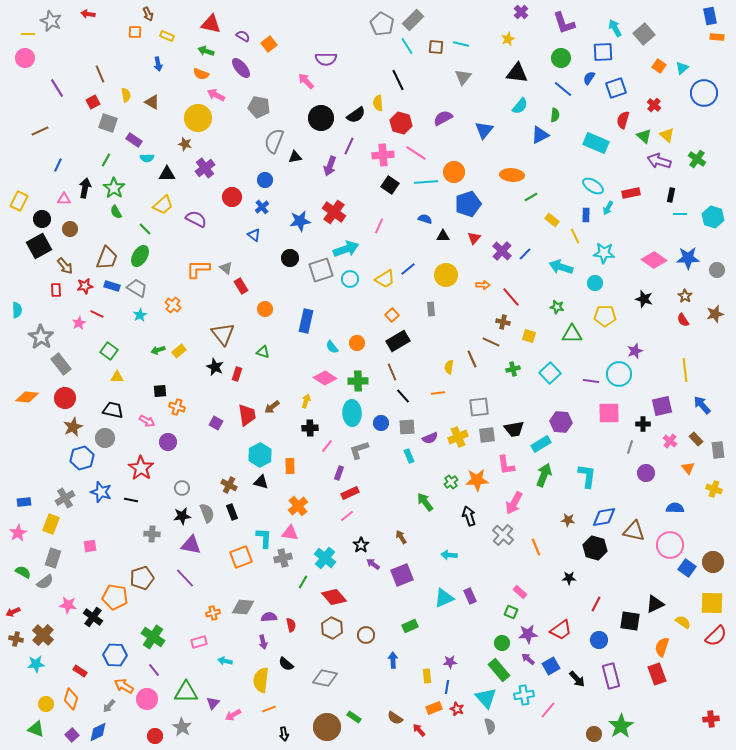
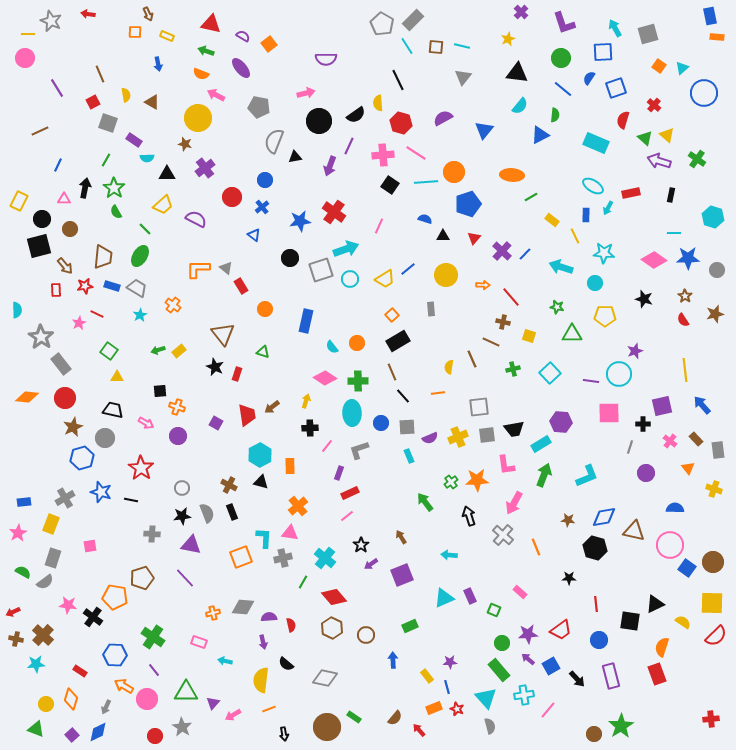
gray square at (644, 34): moved 4 px right; rotated 25 degrees clockwise
cyan line at (461, 44): moved 1 px right, 2 px down
pink arrow at (306, 81): moved 12 px down; rotated 120 degrees clockwise
black circle at (321, 118): moved 2 px left, 3 px down
green triangle at (644, 136): moved 1 px right, 2 px down
cyan line at (680, 214): moved 6 px left, 19 px down
black square at (39, 246): rotated 15 degrees clockwise
brown trapezoid at (107, 258): moved 4 px left, 1 px up; rotated 15 degrees counterclockwise
pink arrow at (147, 421): moved 1 px left, 2 px down
purple circle at (168, 442): moved 10 px right, 6 px up
cyan L-shape at (587, 476): rotated 60 degrees clockwise
purple arrow at (373, 564): moved 2 px left; rotated 72 degrees counterclockwise
red line at (596, 604): rotated 35 degrees counterclockwise
green square at (511, 612): moved 17 px left, 2 px up
pink rectangle at (199, 642): rotated 35 degrees clockwise
yellow rectangle at (427, 676): rotated 32 degrees counterclockwise
blue line at (447, 687): rotated 24 degrees counterclockwise
gray arrow at (109, 706): moved 3 px left, 1 px down; rotated 16 degrees counterclockwise
brown semicircle at (395, 718): rotated 84 degrees counterclockwise
